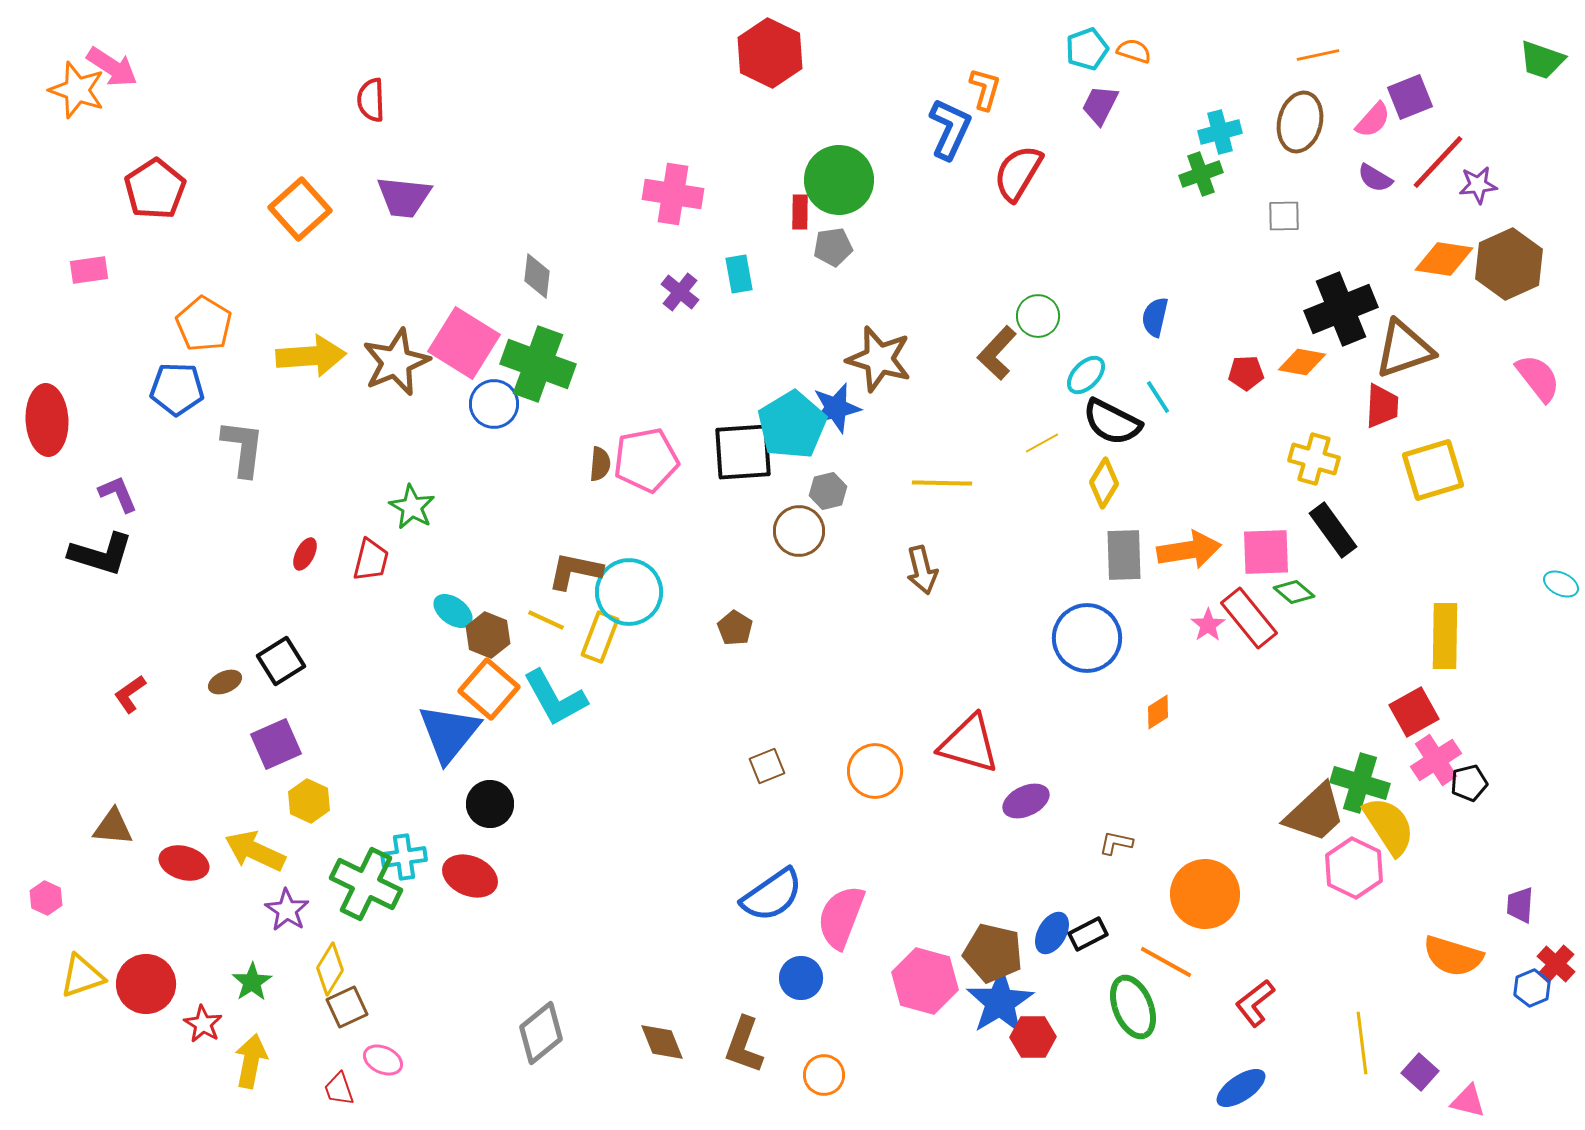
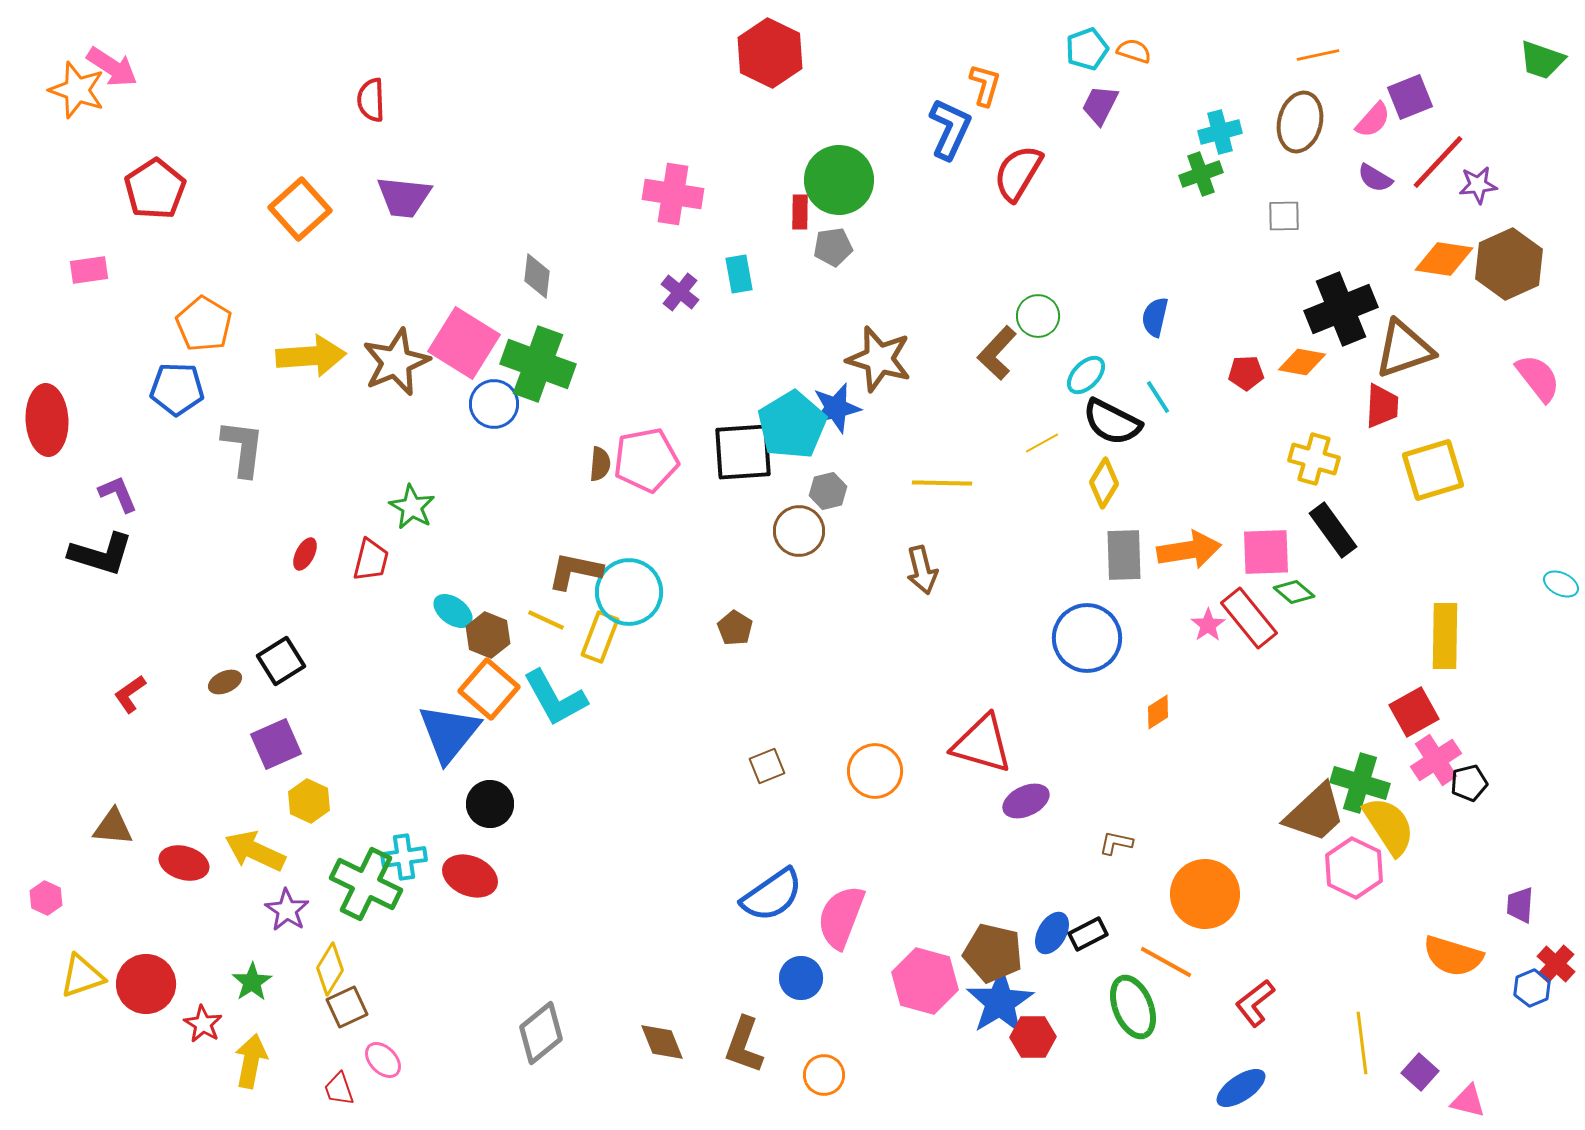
orange L-shape at (985, 89): moved 4 px up
red triangle at (969, 744): moved 13 px right
pink ellipse at (383, 1060): rotated 21 degrees clockwise
